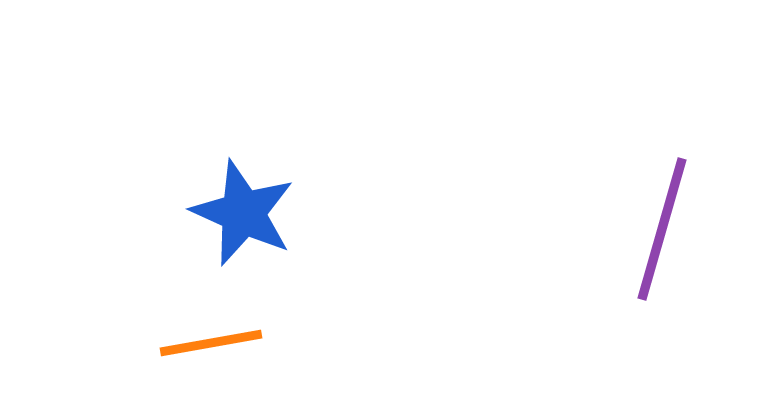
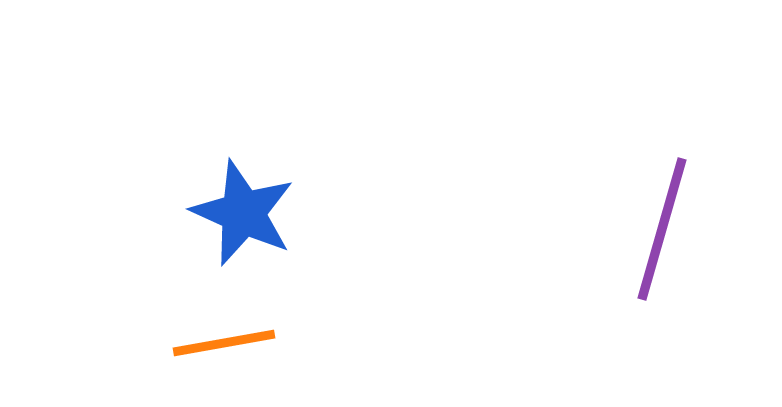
orange line: moved 13 px right
